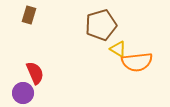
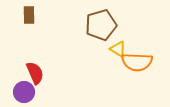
brown rectangle: rotated 18 degrees counterclockwise
orange semicircle: rotated 8 degrees clockwise
purple circle: moved 1 px right, 1 px up
